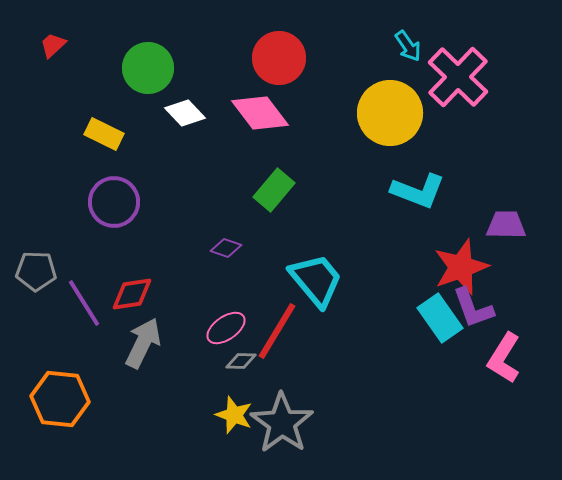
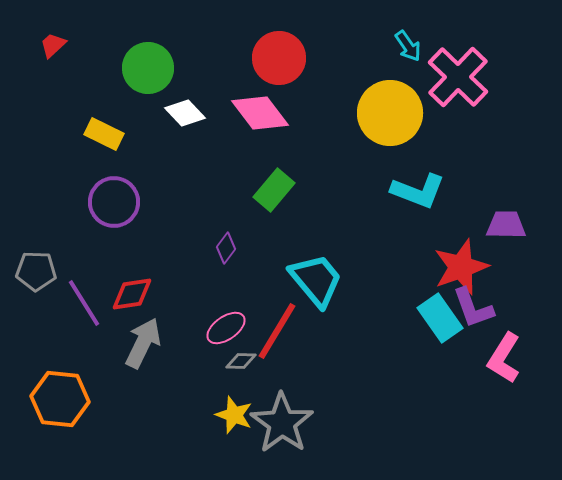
purple diamond: rotated 72 degrees counterclockwise
